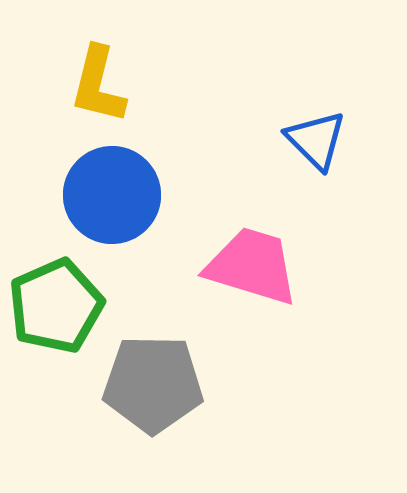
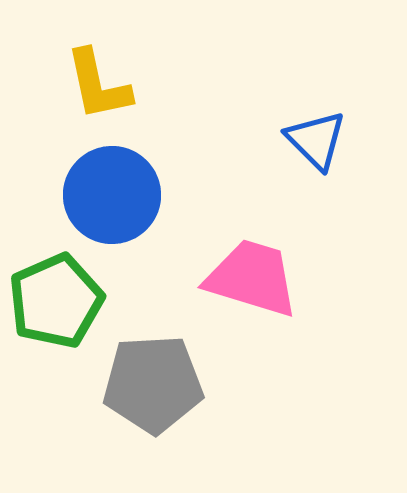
yellow L-shape: rotated 26 degrees counterclockwise
pink trapezoid: moved 12 px down
green pentagon: moved 5 px up
gray pentagon: rotated 4 degrees counterclockwise
